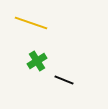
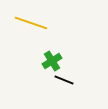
green cross: moved 15 px right
